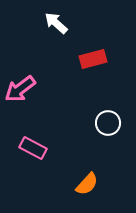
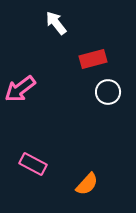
white arrow: rotated 10 degrees clockwise
white circle: moved 31 px up
pink rectangle: moved 16 px down
